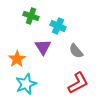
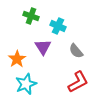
red L-shape: moved 1 px up
